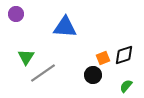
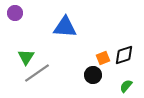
purple circle: moved 1 px left, 1 px up
gray line: moved 6 px left
